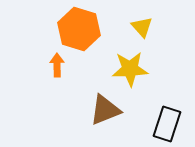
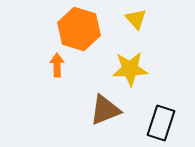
yellow triangle: moved 6 px left, 8 px up
black rectangle: moved 6 px left, 1 px up
